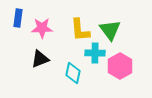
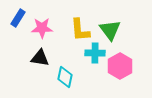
blue rectangle: rotated 24 degrees clockwise
black triangle: moved 1 px up; rotated 30 degrees clockwise
cyan diamond: moved 8 px left, 4 px down
